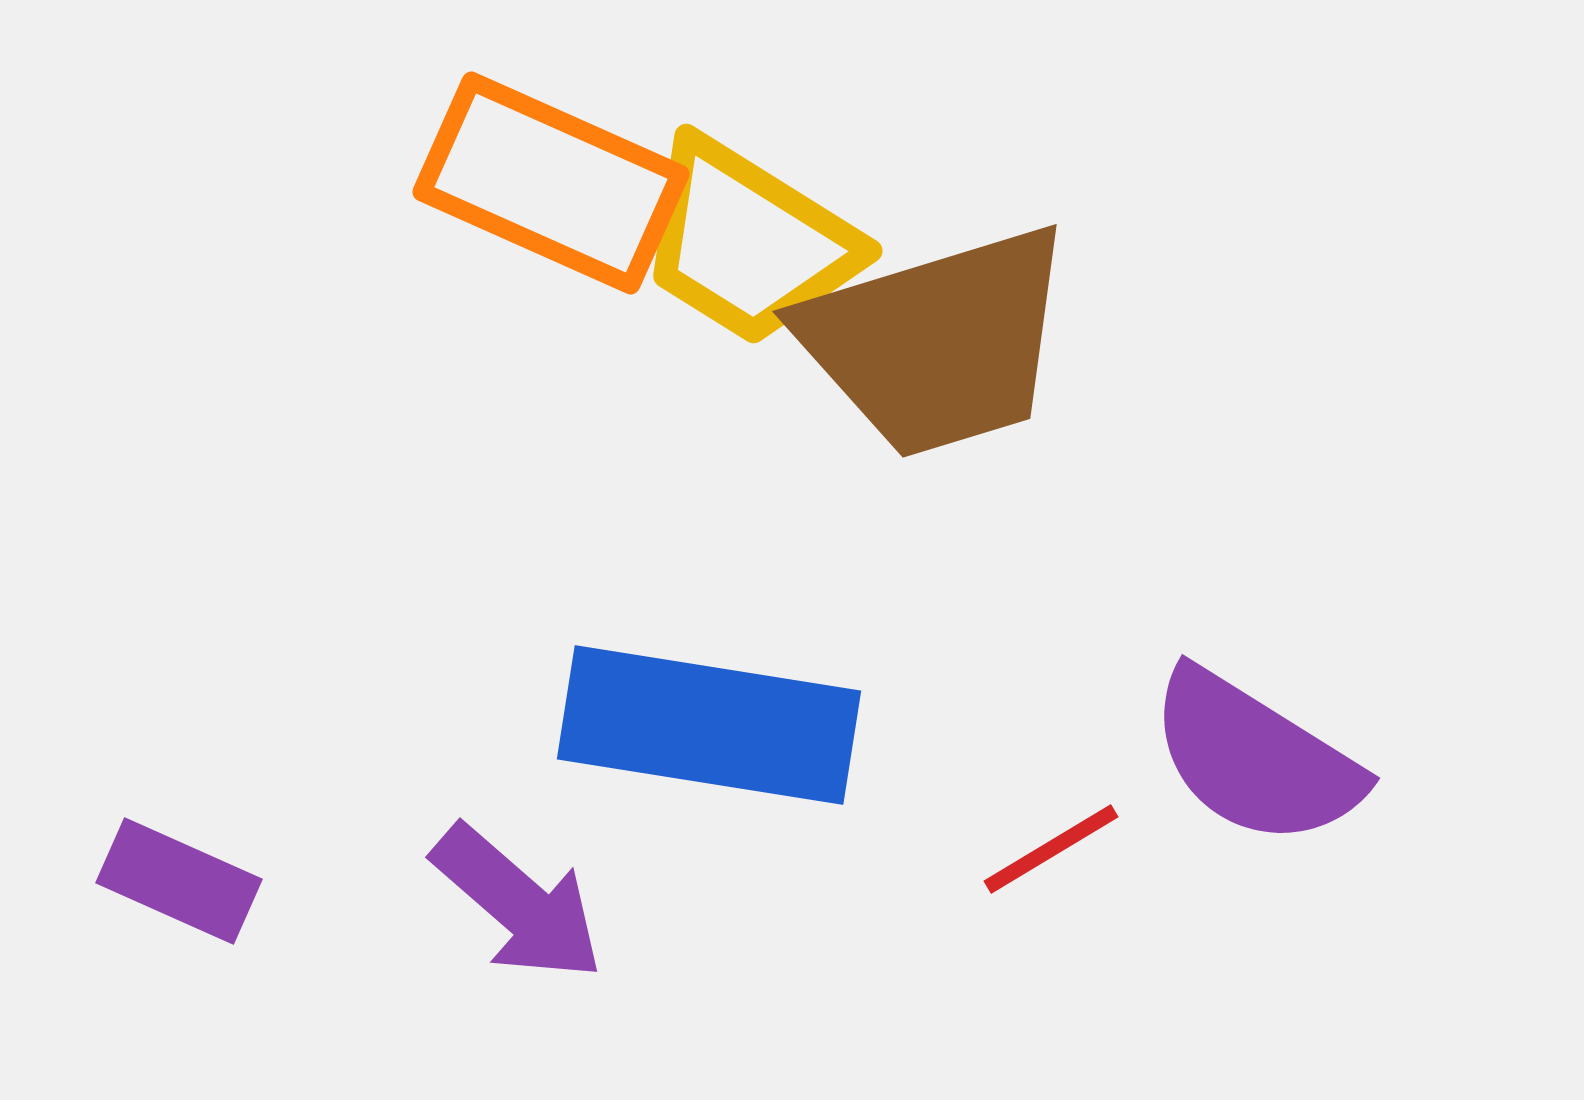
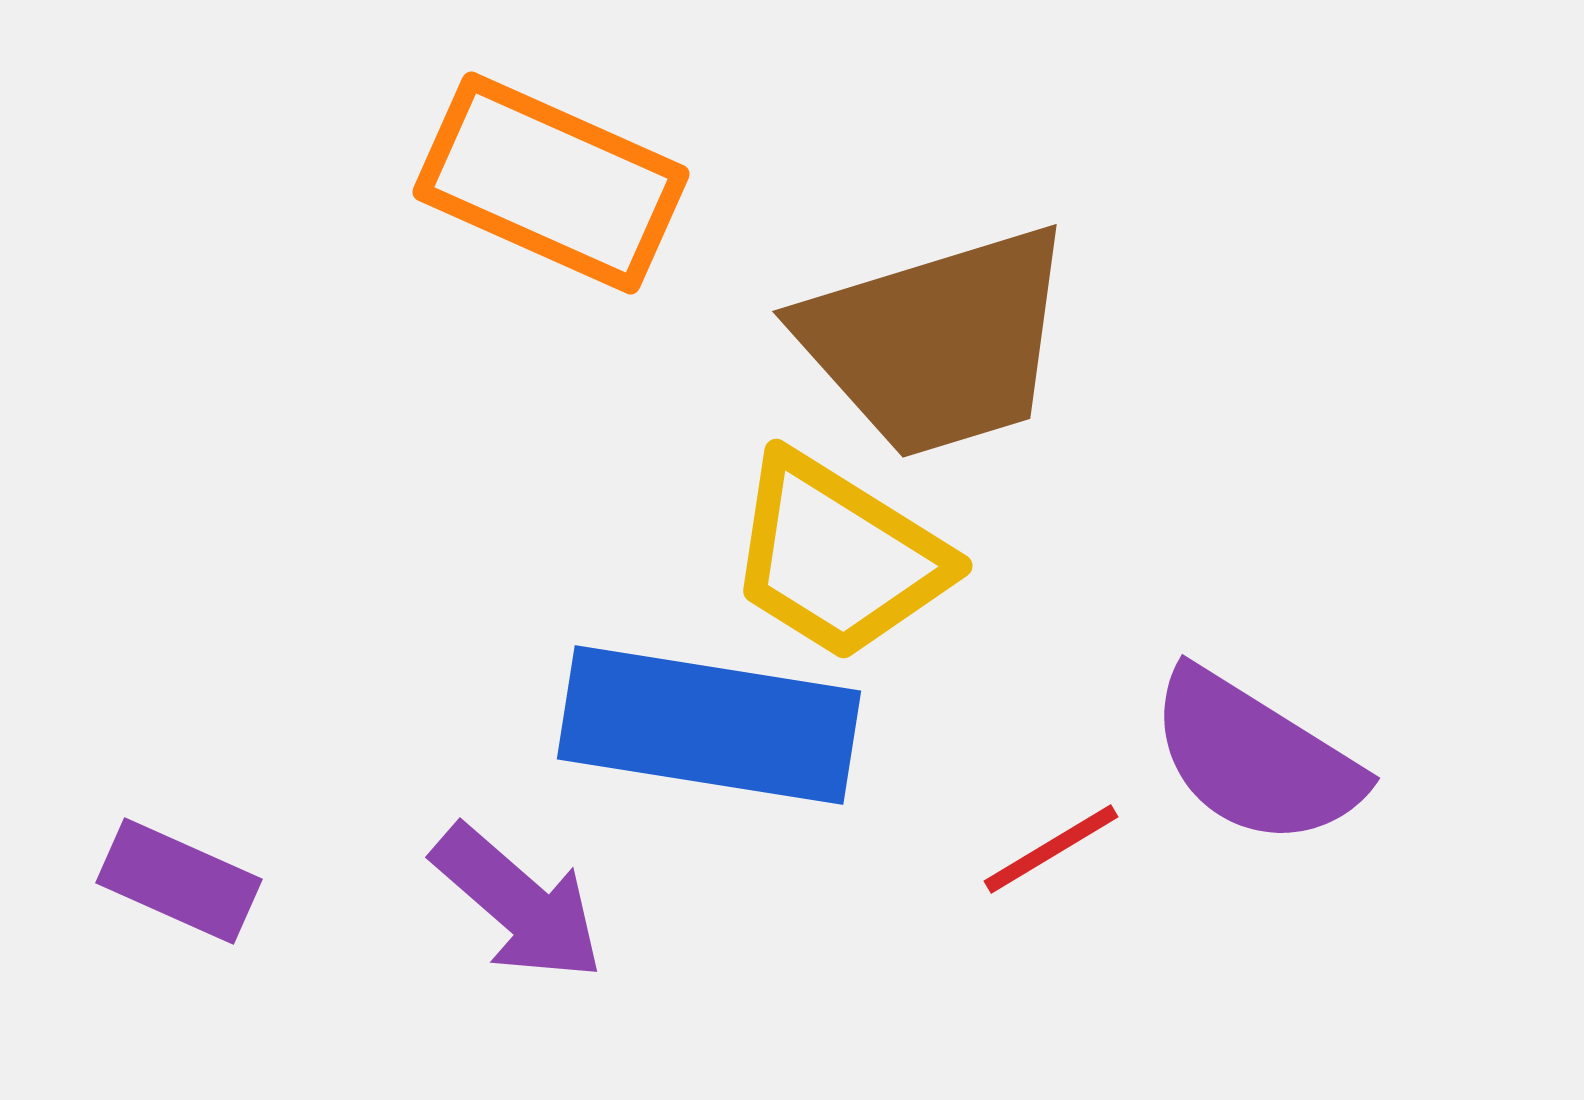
yellow trapezoid: moved 90 px right, 315 px down
